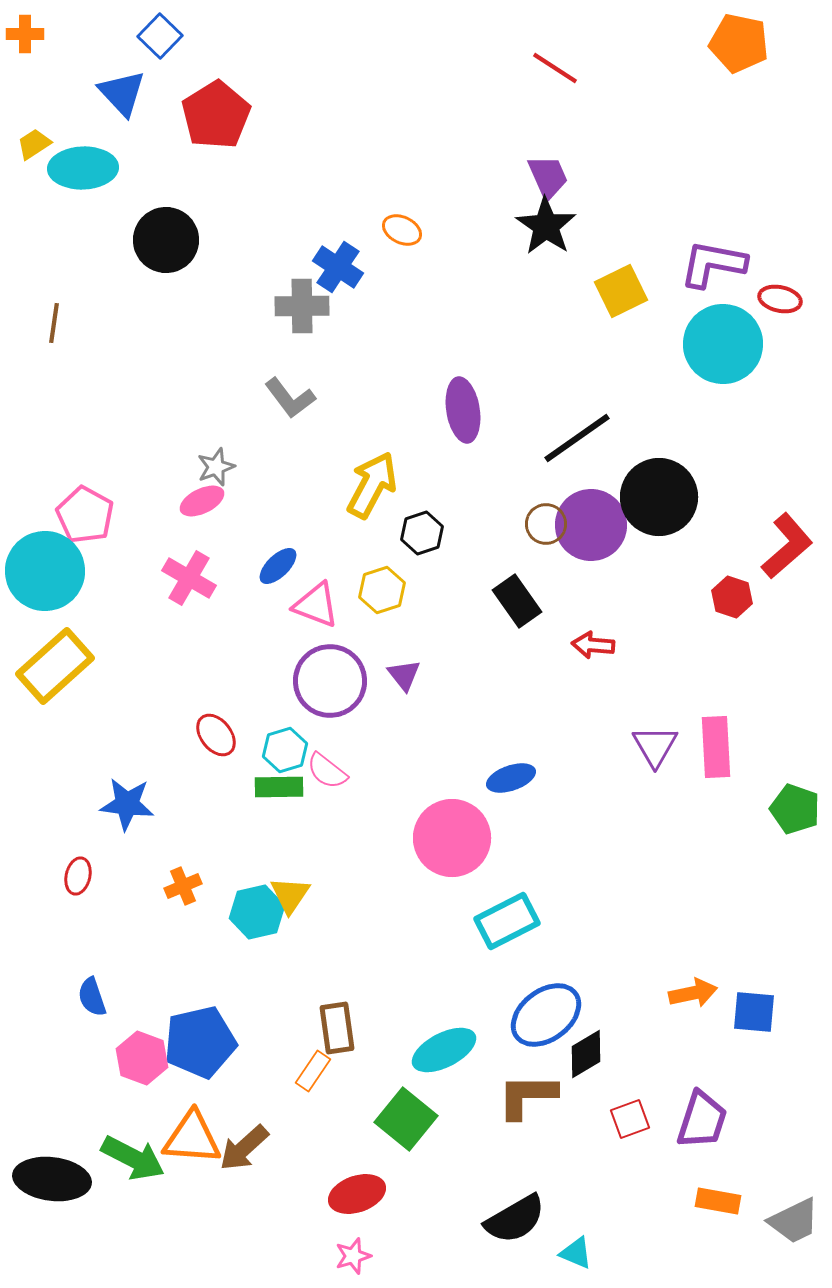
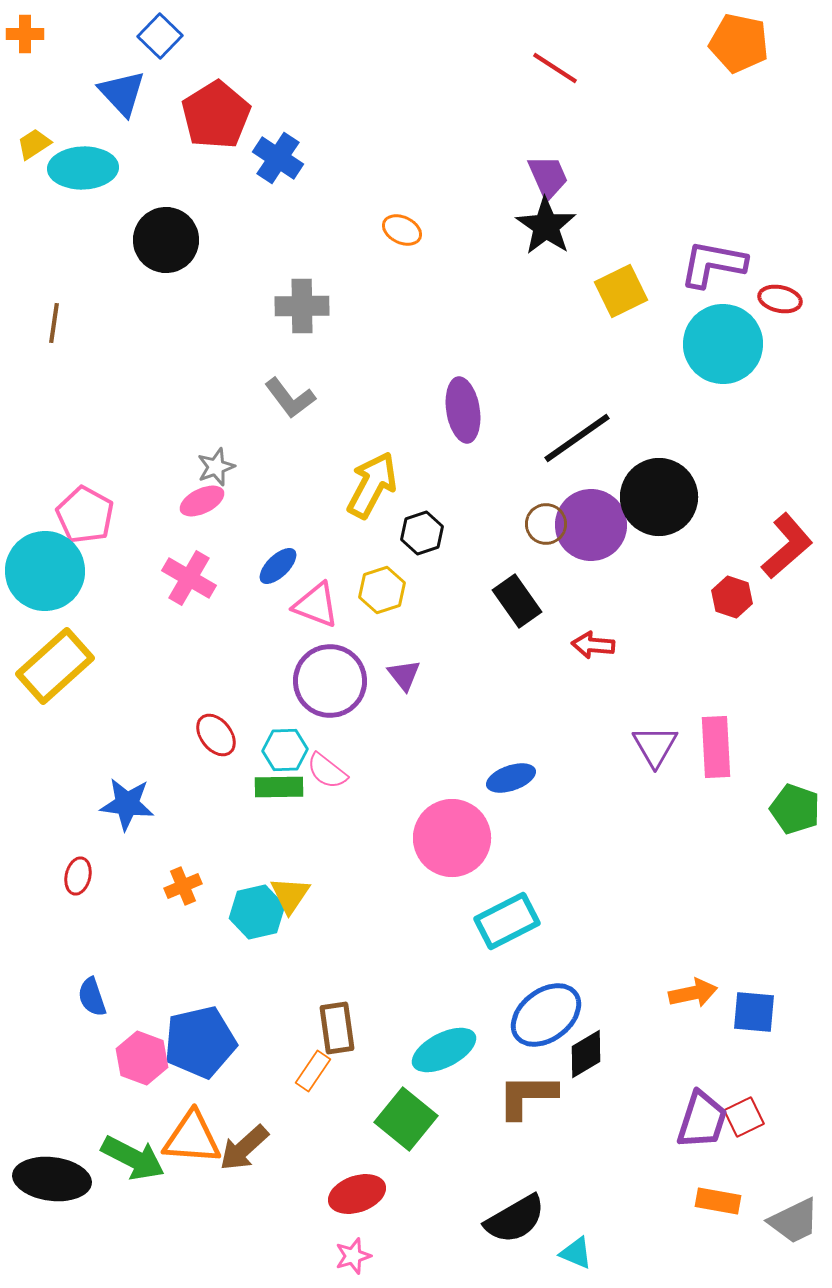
blue cross at (338, 267): moved 60 px left, 109 px up
cyan hexagon at (285, 750): rotated 15 degrees clockwise
red square at (630, 1119): moved 114 px right, 2 px up; rotated 6 degrees counterclockwise
